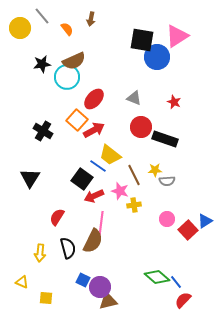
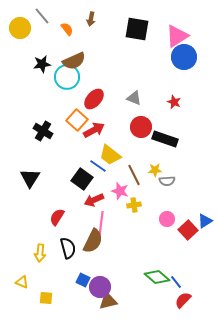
black square at (142, 40): moved 5 px left, 11 px up
blue circle at (157, 57): moved 27 px right
red arrow at (94, 196): moved 4 px down
